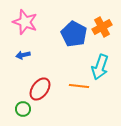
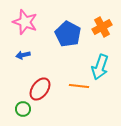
blue pentagon: moved 6 px left
